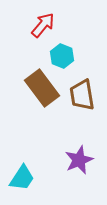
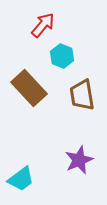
brown rectangle: moved 13 px left; rotated 6 degrees counterclockwise
cyan trapezoid: moved 1 px left, 1 px down; rotated 20 degrees clockwise
